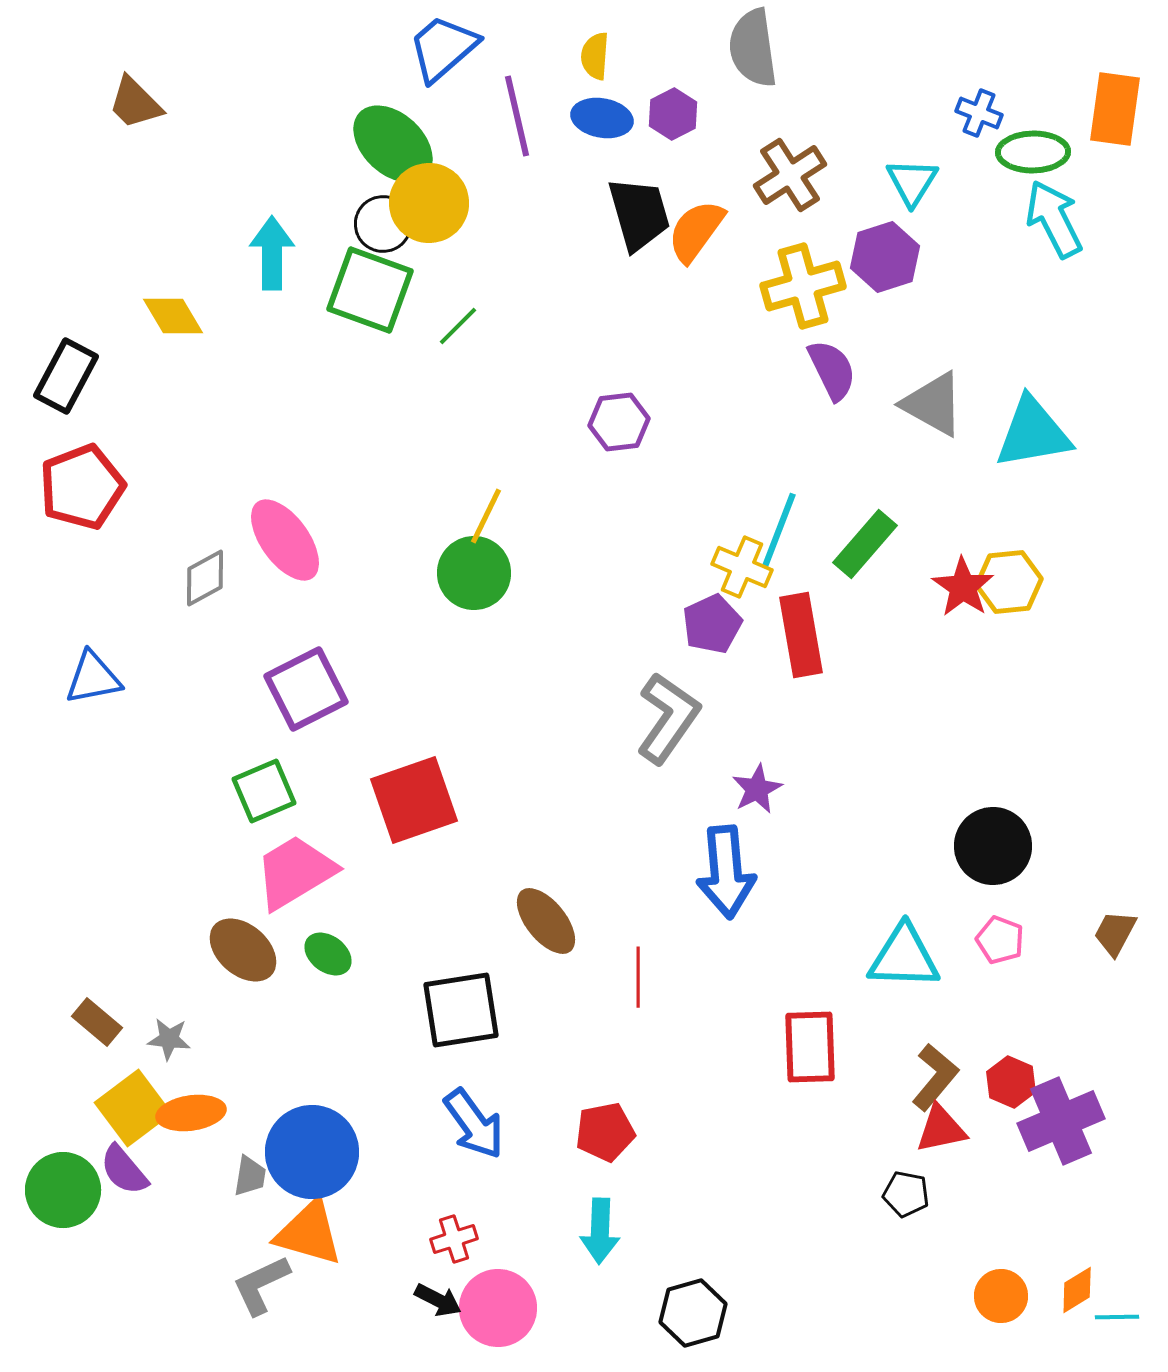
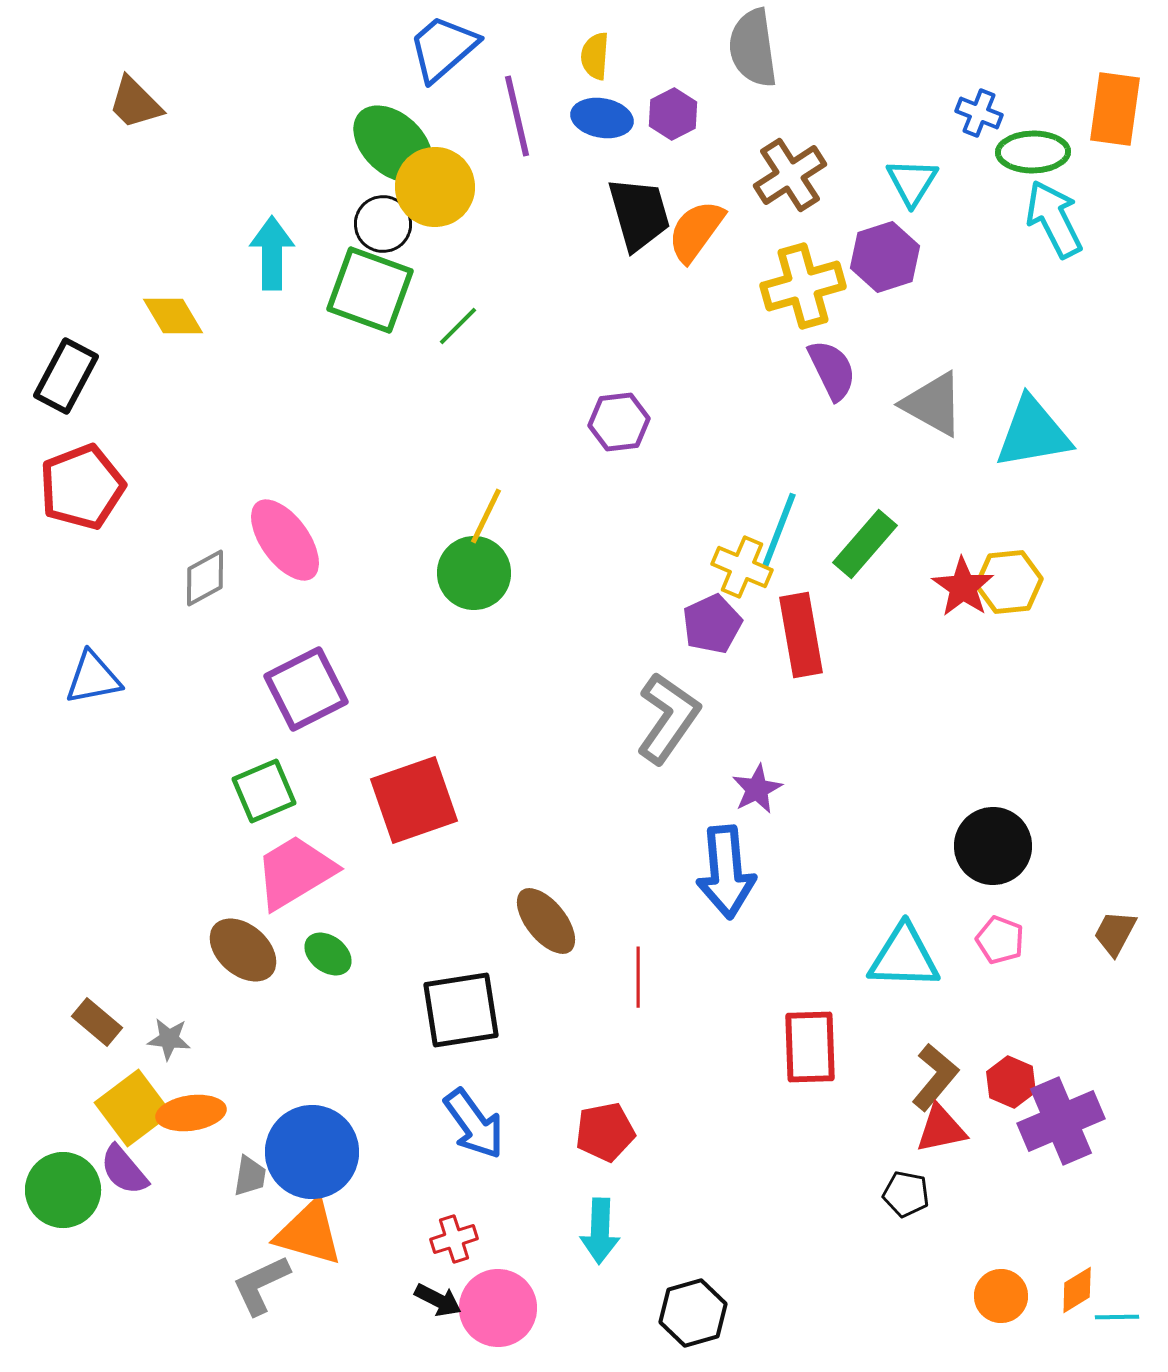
yellow circle at (429, 203): moved 6 px right, 16 px up
